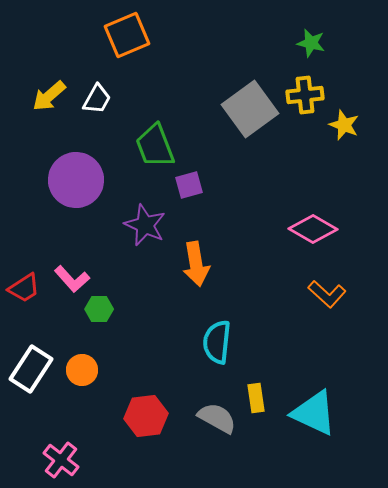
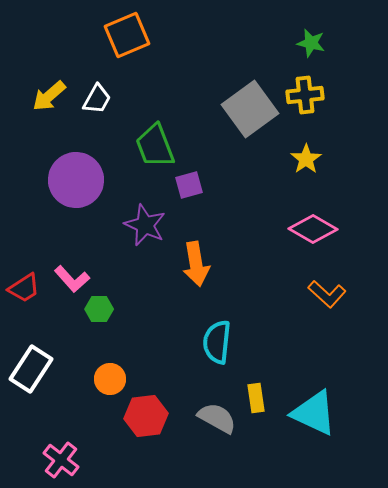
yellow star: moved 38 px left, 34 px down; rotated 16 degrees clockwise
orange circle: moved 28 px right, 9 px down
